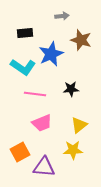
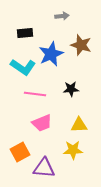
brown star: moved 5 px down
yellow triangle: rotated 36 degrees clockwise
purple triangle: moved 1 px down
